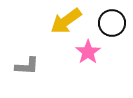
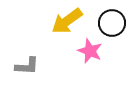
yellow arrow: moved 1 px right
pink star: moved 2 px right, 1 px up; rotated 15 degrees counterclockwise
